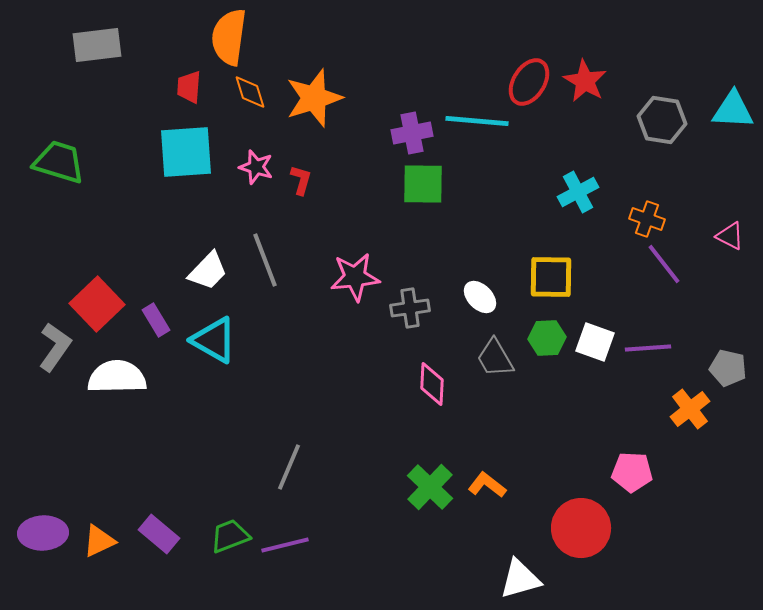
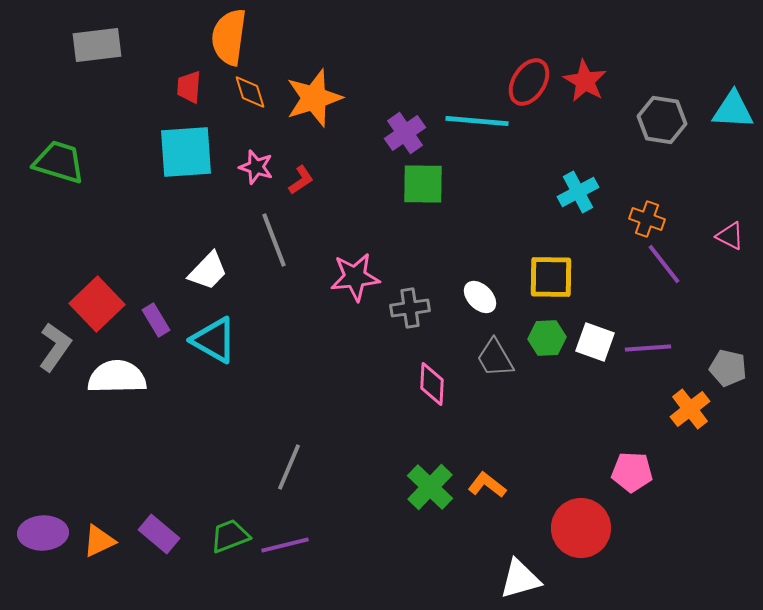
purple cross at (412, 133): moved 7 px left; rotated 24 degrees counterclockwise
red L-shape at (301, 180): rotated 40 degrees clockwise
gray line at (265, 260): moved 9 px right, 20 px up
